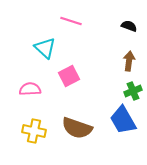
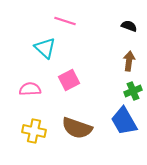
pink line: moved 6 px left
pink square: moved 4 px down
blue trapezoid: moved 1 px right, 1 px down
